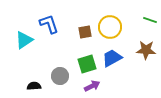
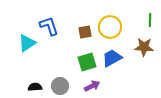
green line: rotated 72 degrees clockwise
blue L-shape: moved 2 px down
cyan triangle: moved 3 px right, 3 px down
brown star: moved 2 px left, 3 px up
green square: moved 2 px up
gray circle: moved 10 px down
black semicircle: moved 1 px right, 1 px down
